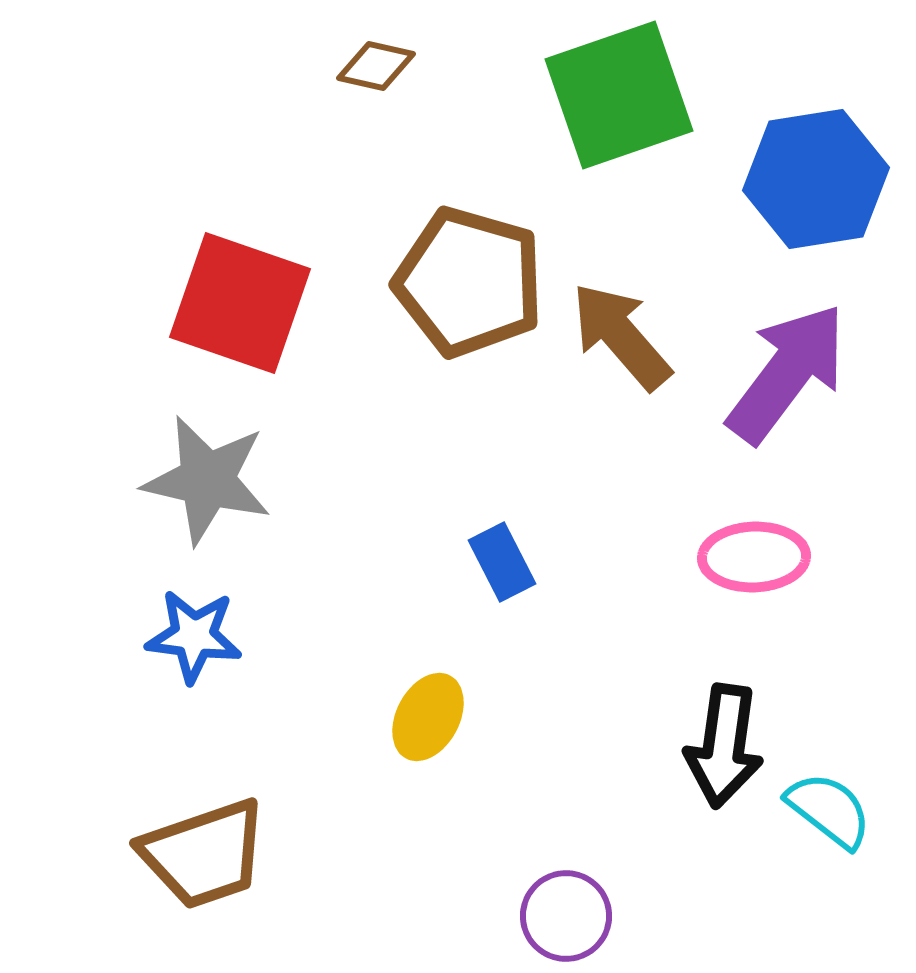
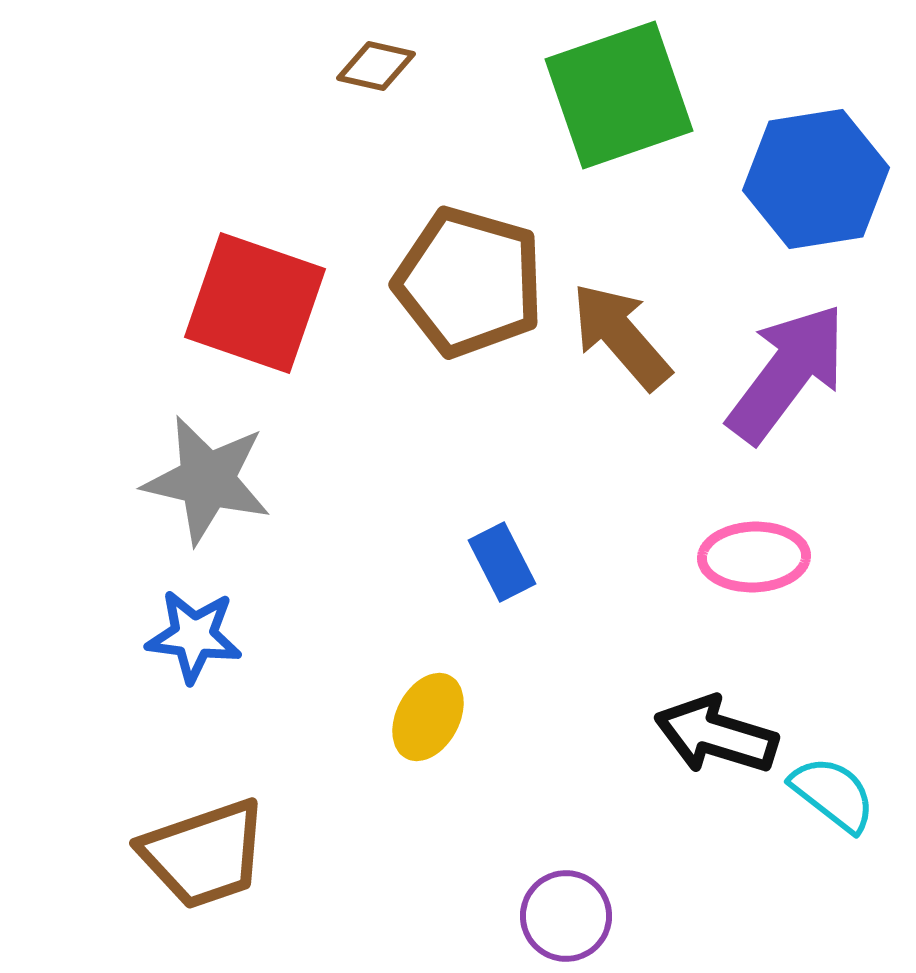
red square: moved 15 px right
black arrow: moved 8 px left, 11 px up; rotated 99 degrees clockwise
cyan semicircle: moved 4 px right, 16 px up
